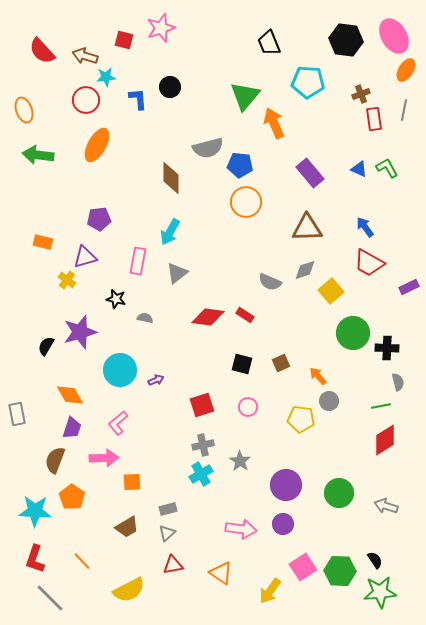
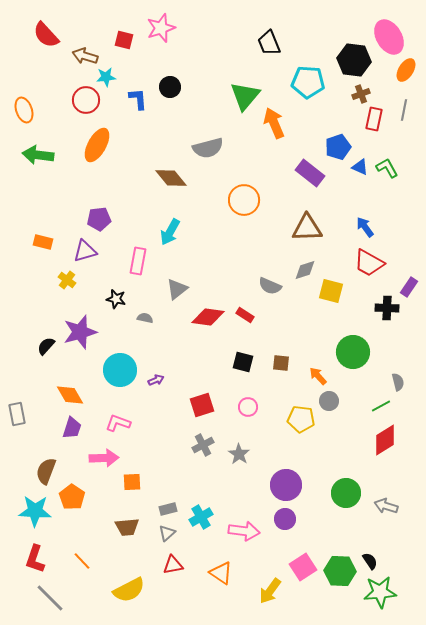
pink ellipse at (394, 36): moved 5 px left, 1 px down
black hexagon at (346, 40): moved 8 px right, 20 px down
red semicircle at (42, 51): moved 4 px right, 16 px up
red rectangle at (374, 119): rotated 20 degrees clockwise
blue pentagon at (240, 165): moved 98 px right, 18 px up; rotated 25 degrees counterclockwise
blue triangle at (359, 169): moved 1 px right, 2 px up
purple rectangle at (310, 173): rotated 12 degrees counterclockwise
brown diamond at (171, 178): rotated 40 degrees counterclockwise
orange circle at (246, 202): moved 2 px left, 2 px up
purple triangle at (85, 257): moved 6 px up
gray triangle at (177, 273): moved 16 px down
gray semicircle at (270, 282): moved 4 px down
purple rectangle at (409, 287): rotated 30 degrees counterclockwise
yellow square at (331, 291): rotated 35 degrees counterclockwise
green circle at (353, 333): moved 19 px down
black semicircle at (46, 346): rotated 12 degrees clockwise
black cross at (387, 348): moved 40 px up
brown square at (281, 363): rotated 30 degrees clockwise
black square at (242, 364): moved 1 px right, 2 px up
green line at (381, 406): rotated 18 degrees counterclockwise
pink L-shape at (118, 423): rotated 60 degrees clockwise
gray cross at (203, 445): rotated 15 degrees counterclockwise
brown semicircle at (55, 460): moved 9 px left, 11 px down
gray star at (240, 461): moved 1 px left, 7 px up
cyan cross at (201, 474): moved 43 px down
green circle at (339, 493): moved 7 px right
purple circle at (283, 524): moved 2 px right, 5 px up
brown trapezoid at (127, 527): rotated 25 degrees clockwise
pink arrow at (241, 529): moved 3 px right, 2 px down
black semicircle at (375, 560): moved 5 px left, 1 px down
